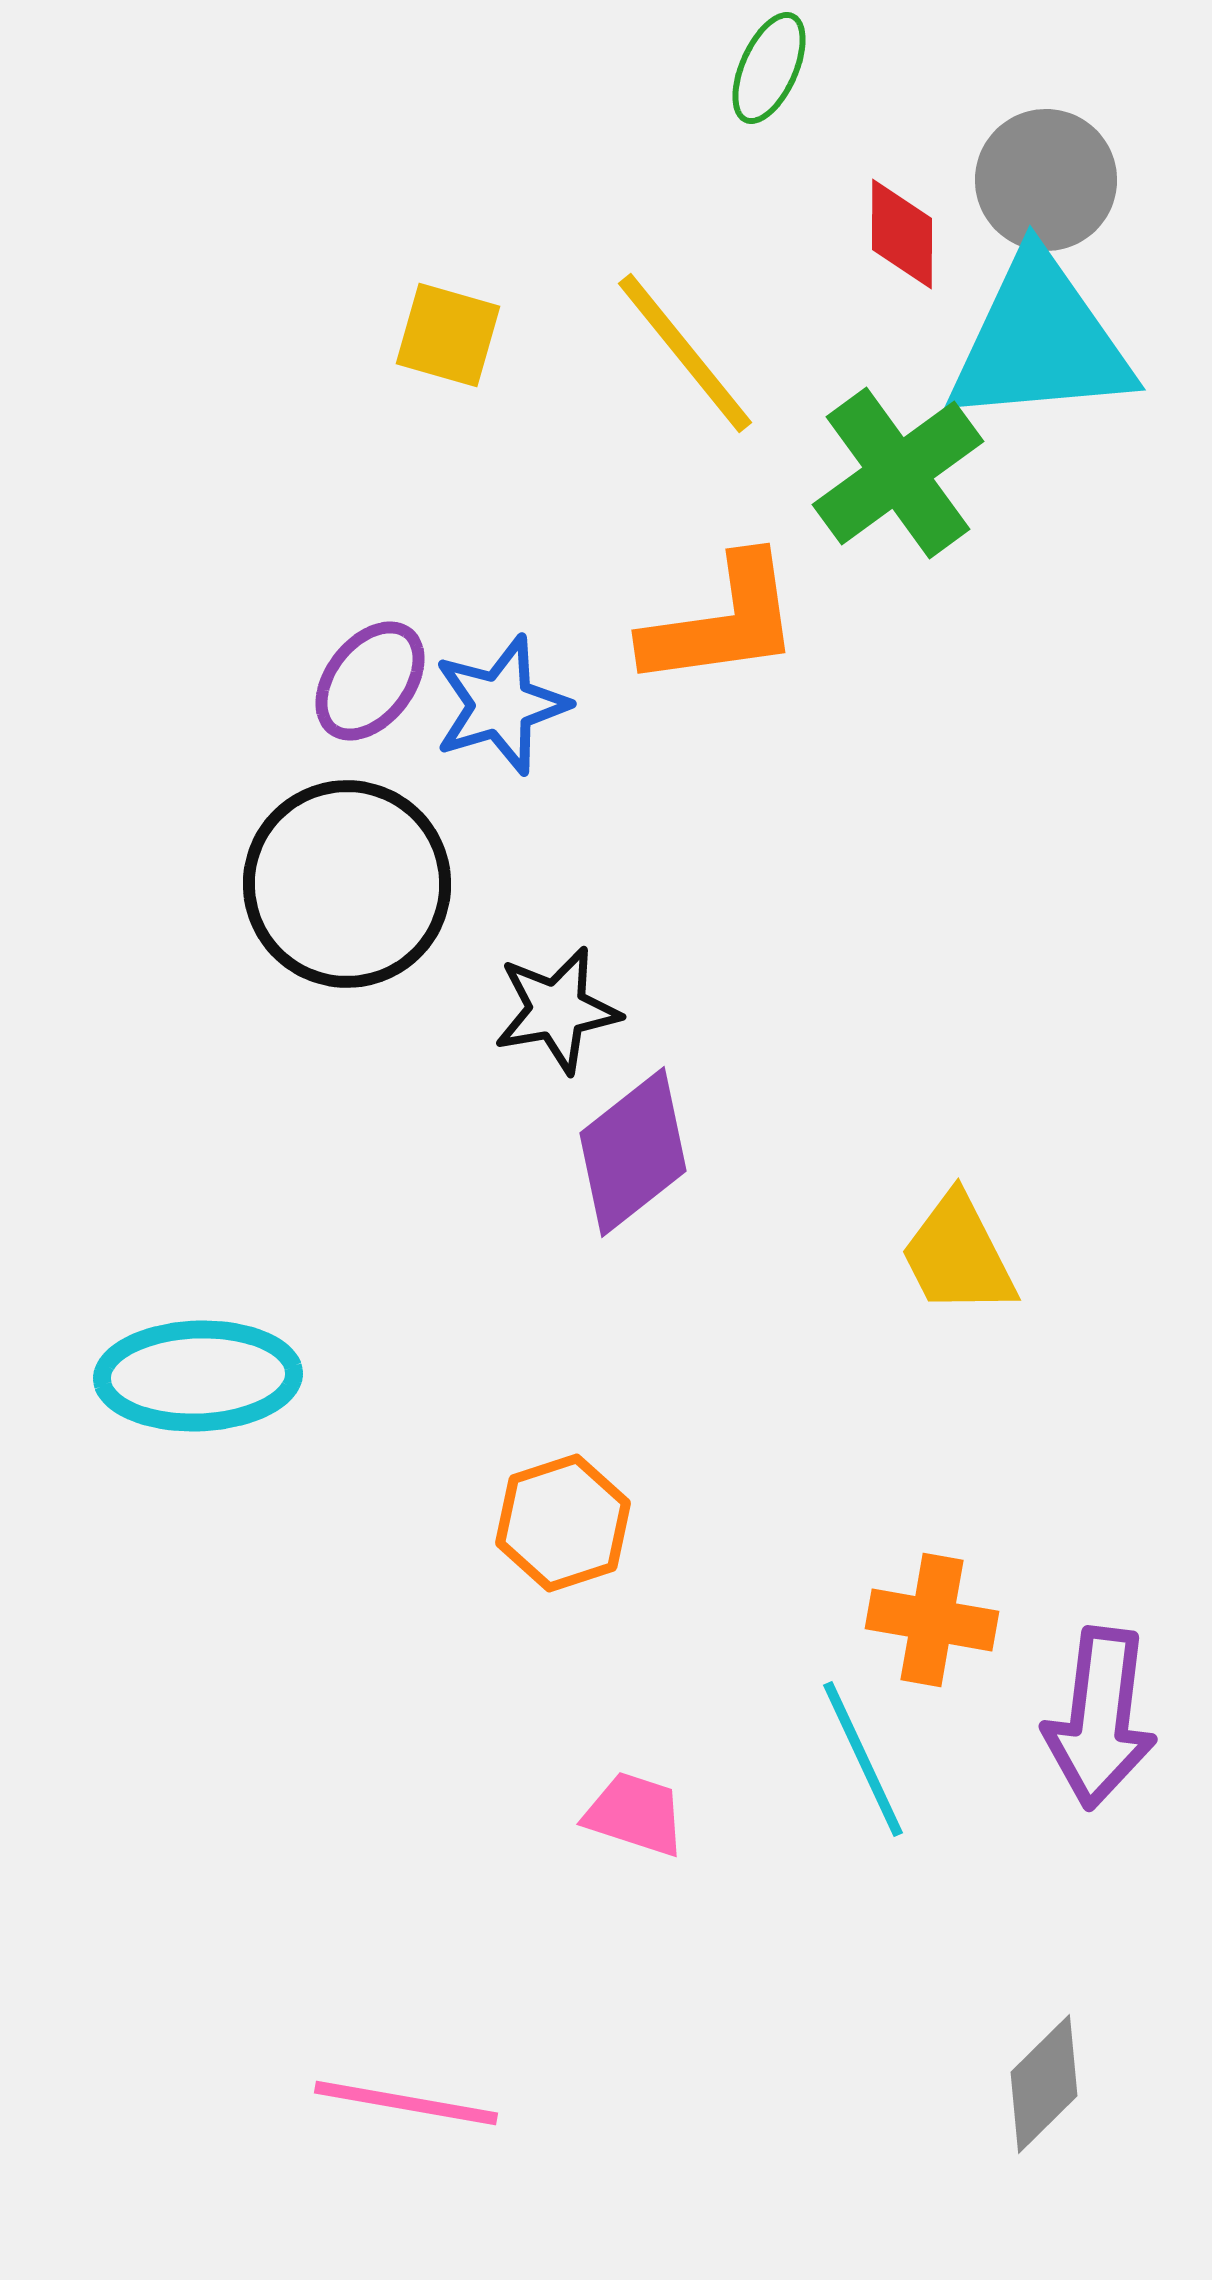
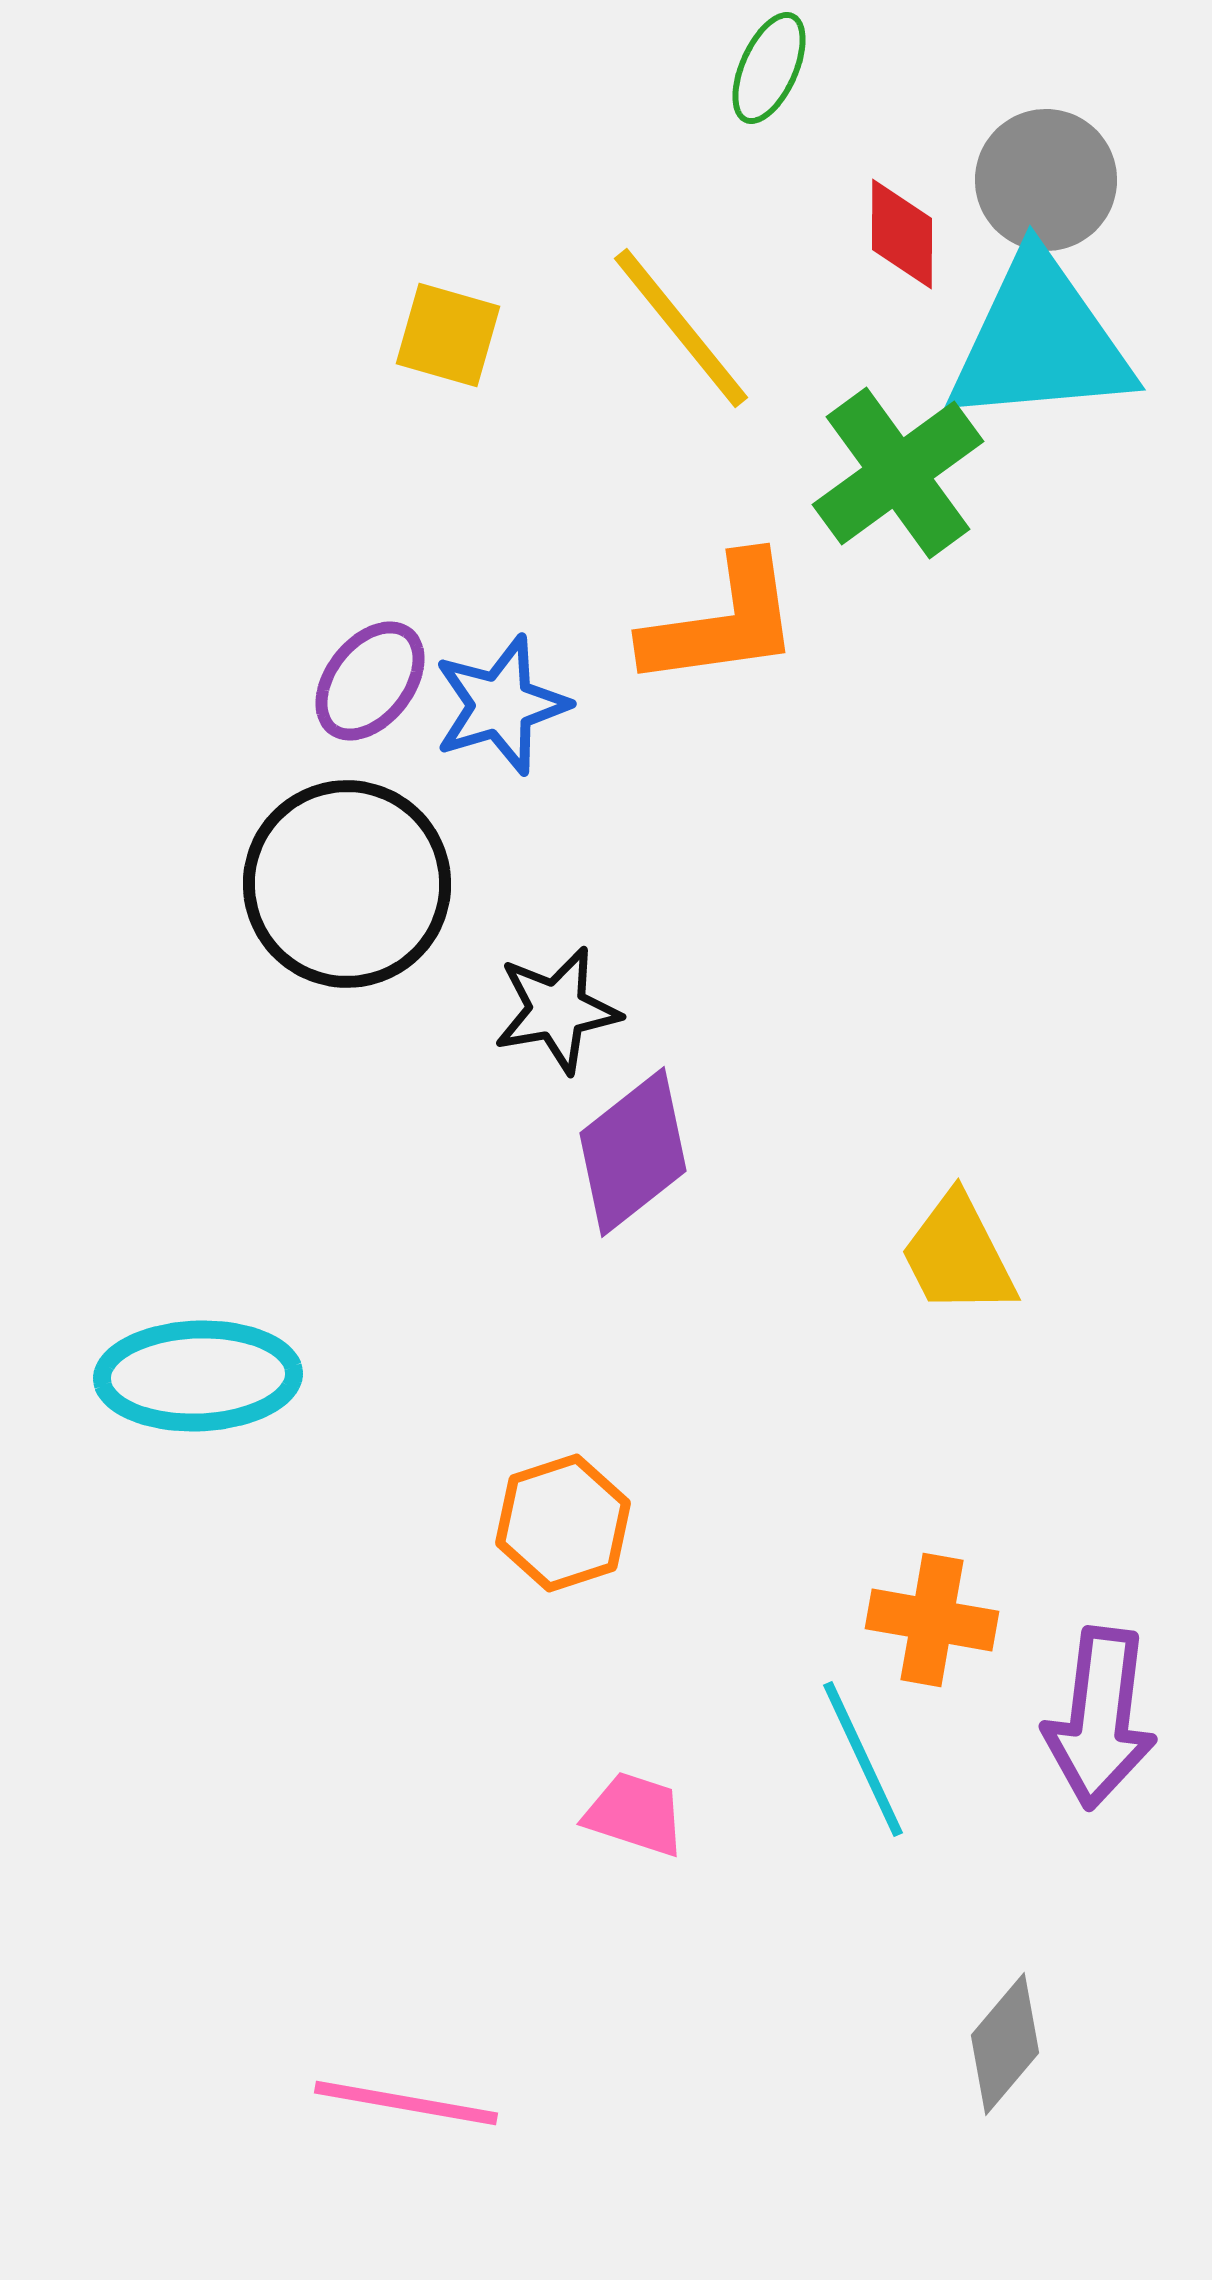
yellow line: moved 4 px left, 25 px up
gray diamond: moved 39 px left, 40 px up; rotated 5 degrees counterclockwise
